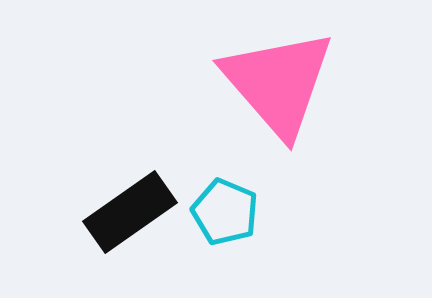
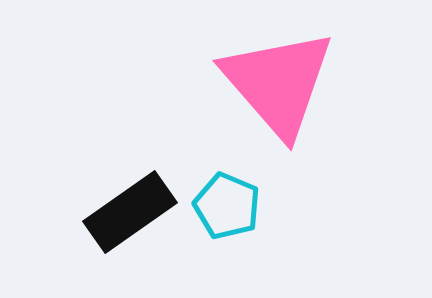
cyan pentagon: moved 2 px right, 6 px up
